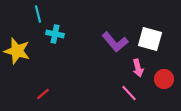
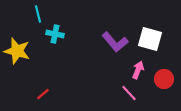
pink arrow: moved 2 px down; rotated 144 degrees counterclockwise
